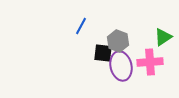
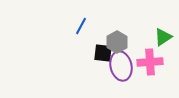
gray hexagon: moved 1 px left, 1 px down; rotated 10 degrees clockwise
